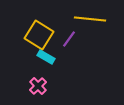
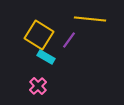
purple line: moved 1 px down
